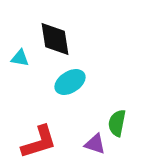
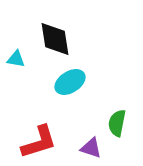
cyan triangle: moved 4 px left, 1 px down
purple triangle: moved 4 px left, 4 px down
